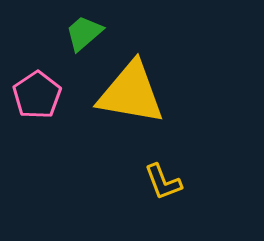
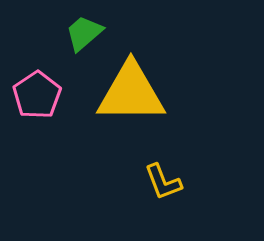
yellow triangle: rotated 10 degrees counterclockwise
